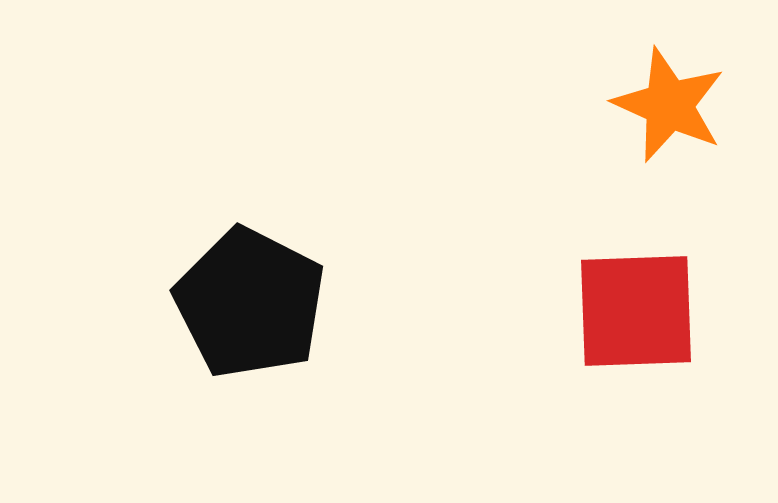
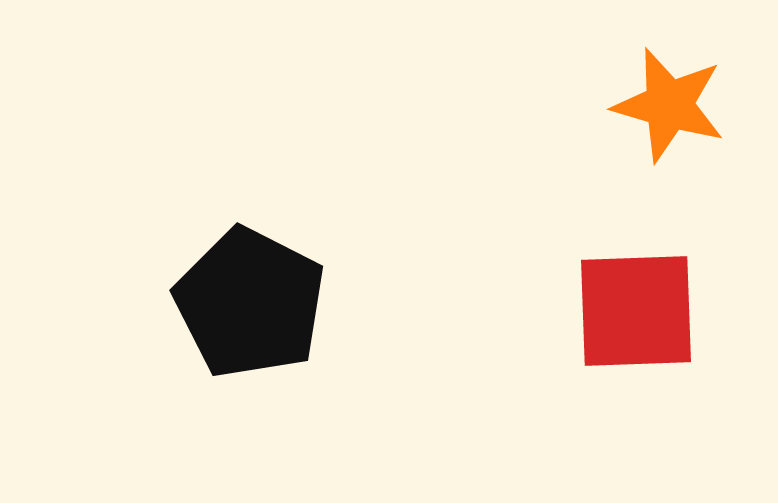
orange star: rotated 8 degrees counterclockwise
